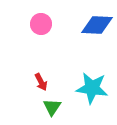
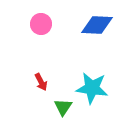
green triangle: moved 11 px right
